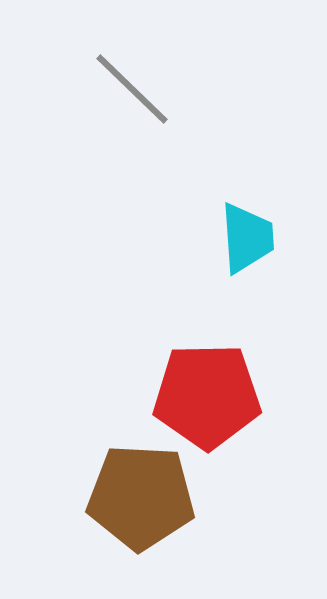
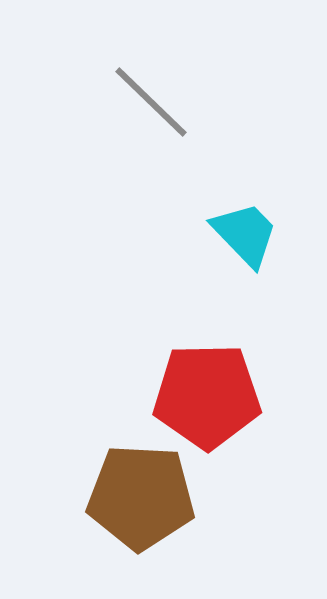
gray line: moved 19 px right, 13 px down
cyan trapezoid: moved 2 px left, 4 px up; rotated 40 degrees counterclockwise
